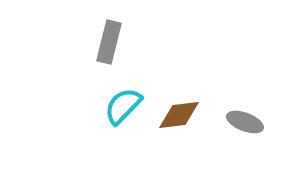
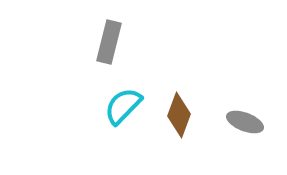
brown diamond: rotated 63 degrees counterclockwise
